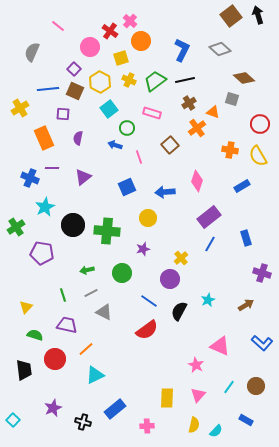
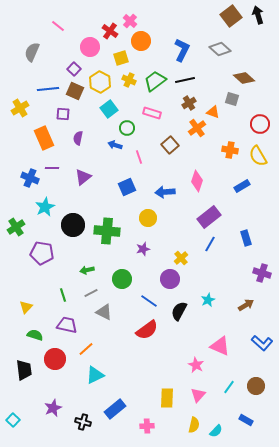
green circle at (122, 273): moved 6 px down
